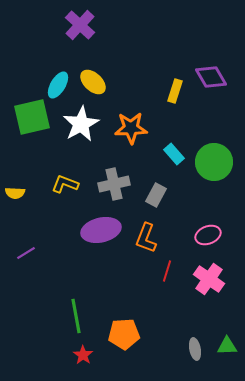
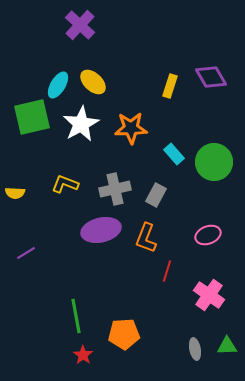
yellow rectangle: moved 5 px left, 5 px up
gray cross: moved 1 px right, 5 px down
pink cross: moved 16 px down
